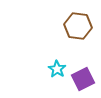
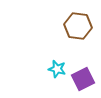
cyan star: rotated 18 degrees counterclockwise
